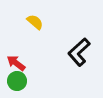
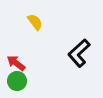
yellow semicircle: rotated 12 degrees clockwise
black L-shape: moved 1 px down
